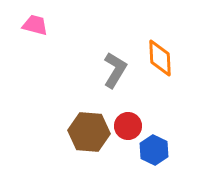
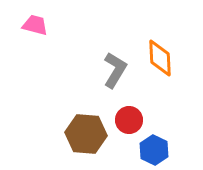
red circle: moved 1 px right, 6 px up
brown hexagon: moved 3 px left, 2 px down
